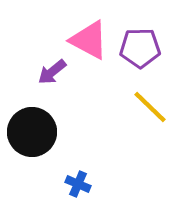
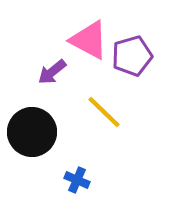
purple pentagon: moved 8 px left, 8 px down; rotated 15 degrees counterclockwise
yellow line: moved 46 px left, 5 px down
blue cross: moved 1 px left, 4 px up
